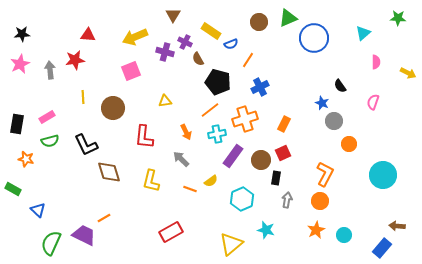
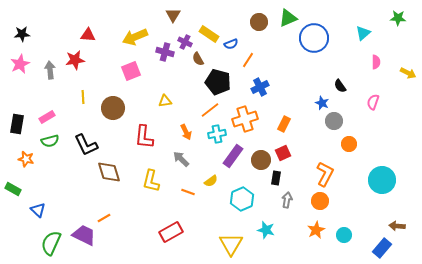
yellow rectangle at (211, 31): moved 2 px left, 3 px down
cyan circle at (383, 175): moved 1 px left, 5 px down
orange line at (190, 189): moved 2 px left, 3 px down
yellow triangle at (231, 244): rotated 20 degrees counterclockwise
